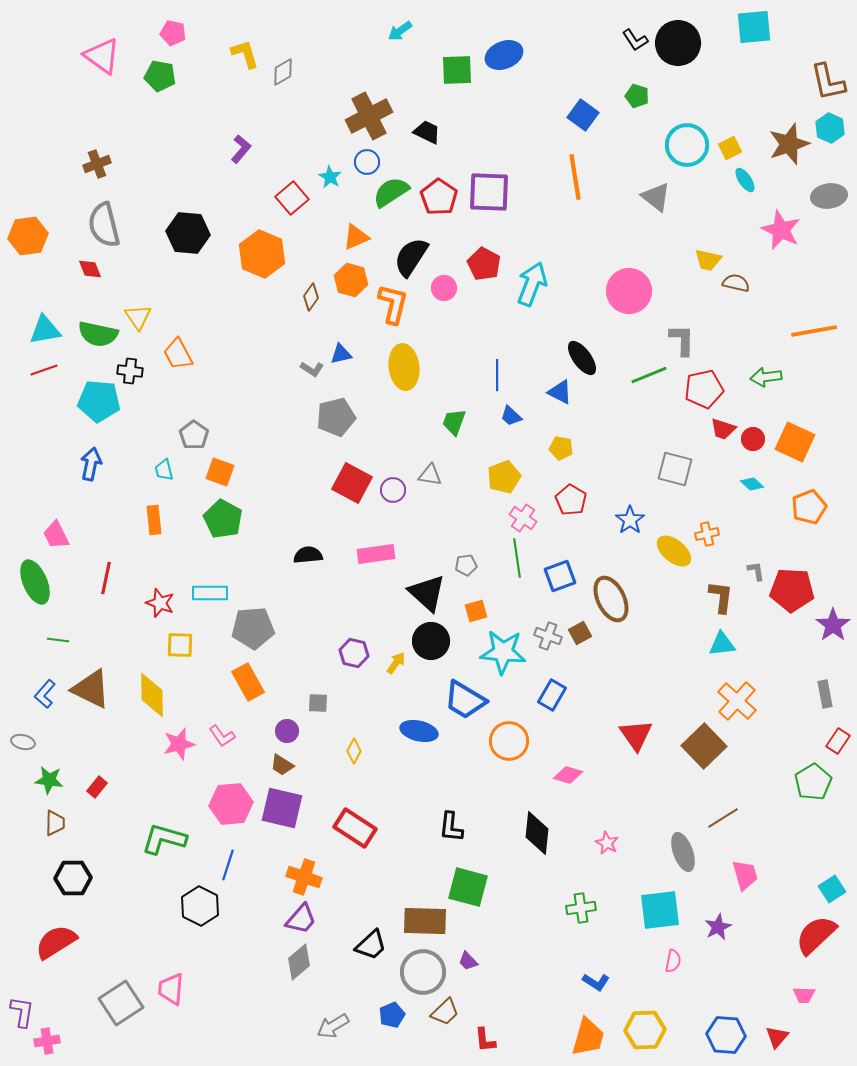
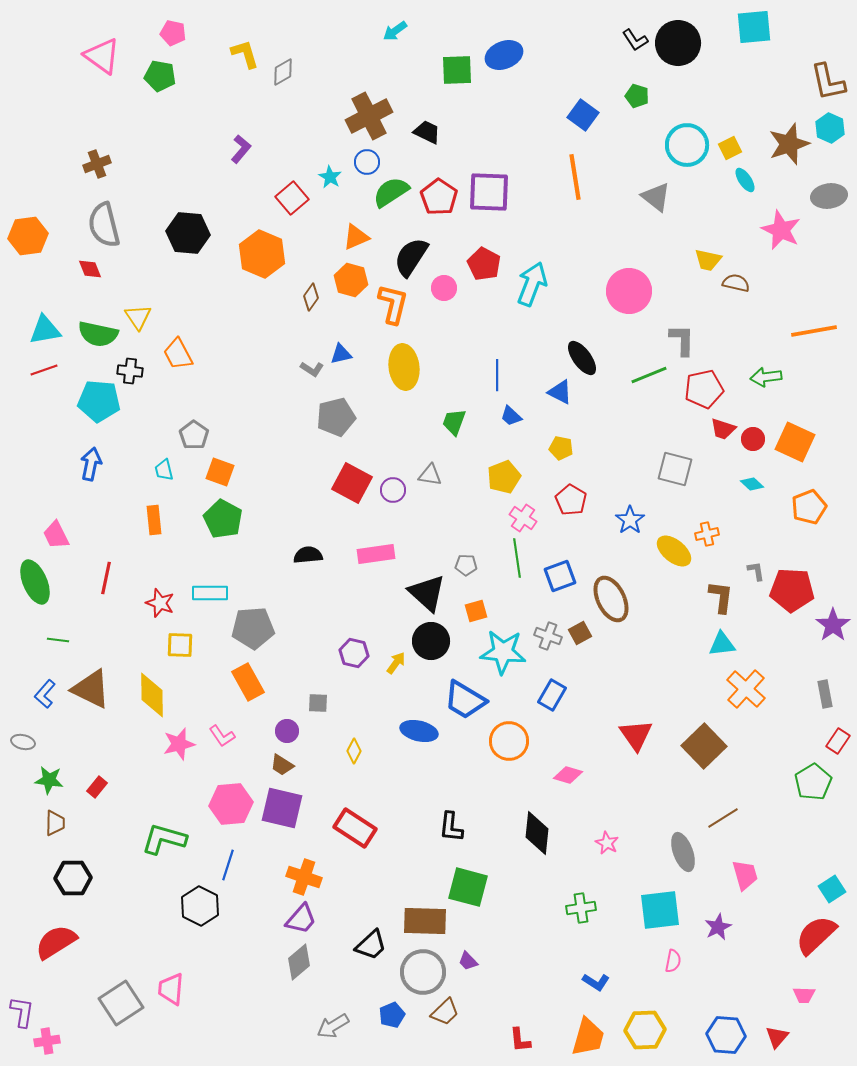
cyan arrow at (400, 31): moved 5 px left
gray pentagon at (466, 565): rotated 10 degrees clockwise
orange cross at (737, 701): moved 9 px right, 12 px up
red L-shape at (485, 1040): moved 35 px right
